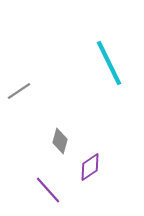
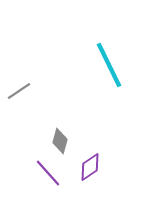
cyan line: moved 2 px down
purple line: moved 17 px up
